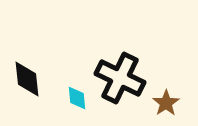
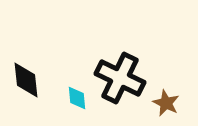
black diamond: moved 1 px left, 1 px down
brown star: rotated 12 degrees counterclockwise
